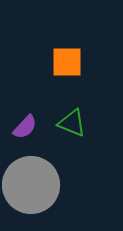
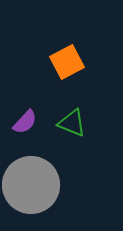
orange square: rotated 28 degrees counterclockwise
purple semicircle: moved 5 px up
